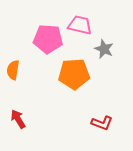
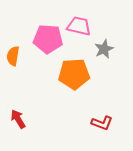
pink trapezoid: moved 1 px left, 1 px down
gray star: rotated 24 degrees clockwise
orange semicircle: moved 14 px up
